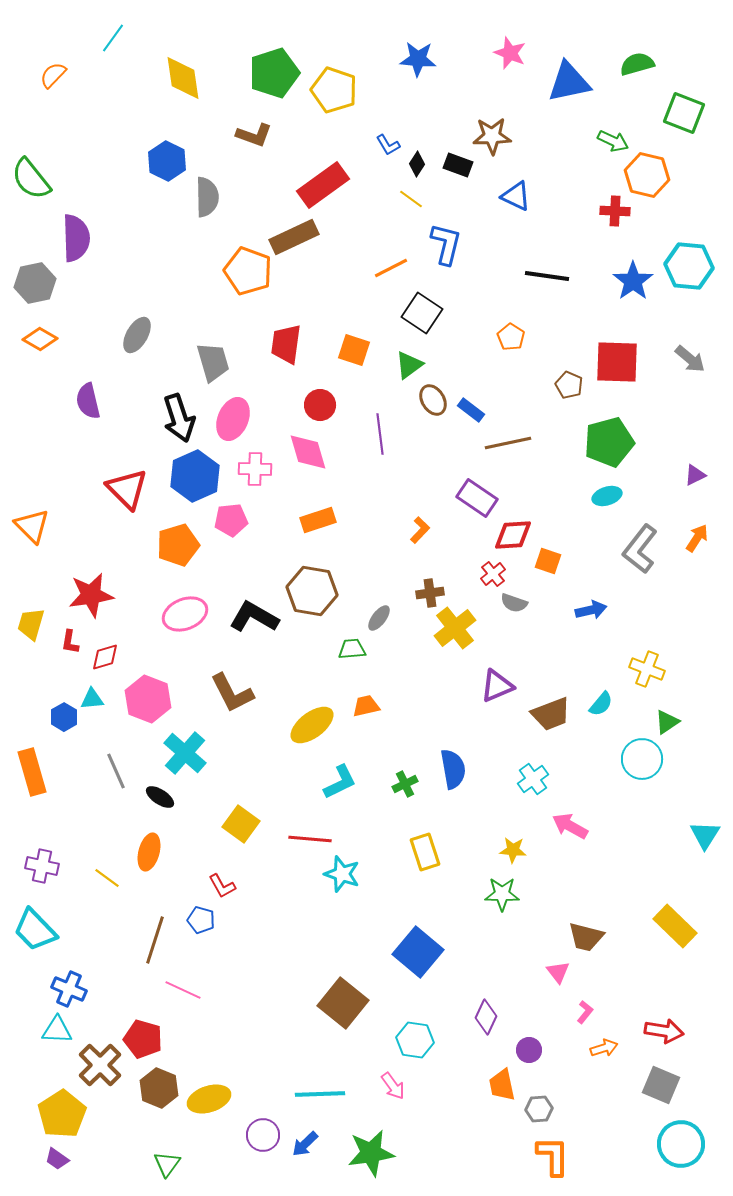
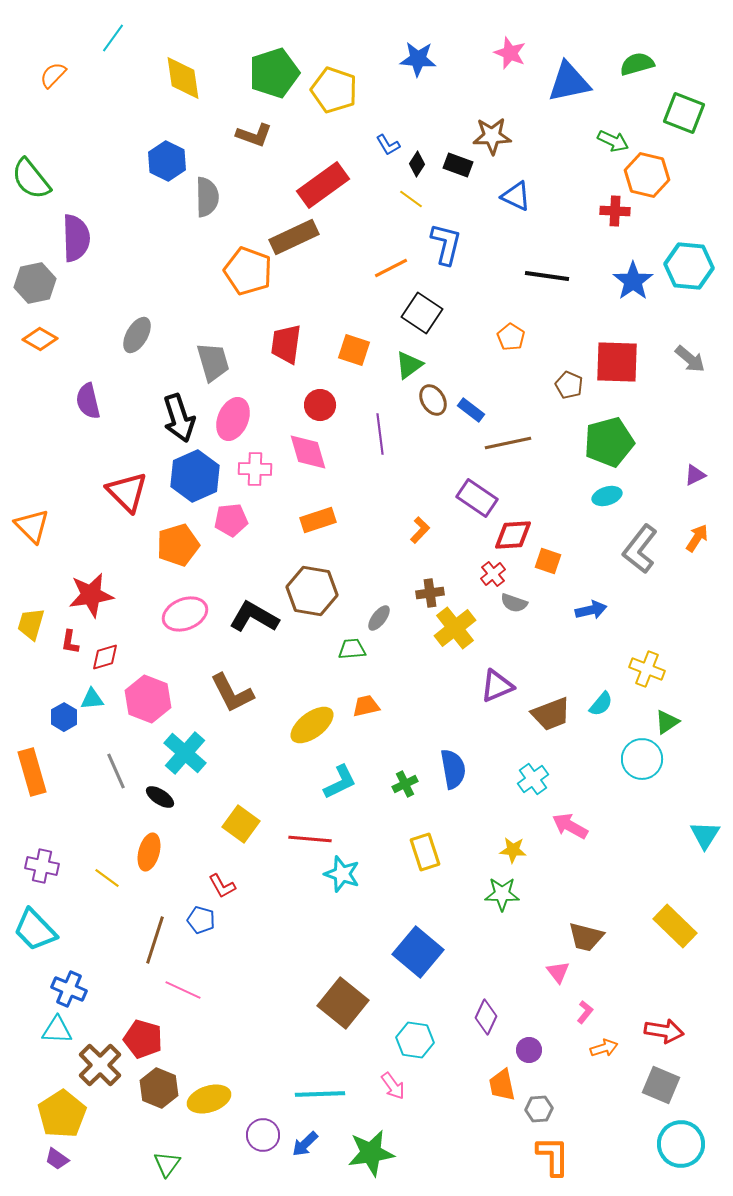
red triangle at (127, 489): moved 3 px down
